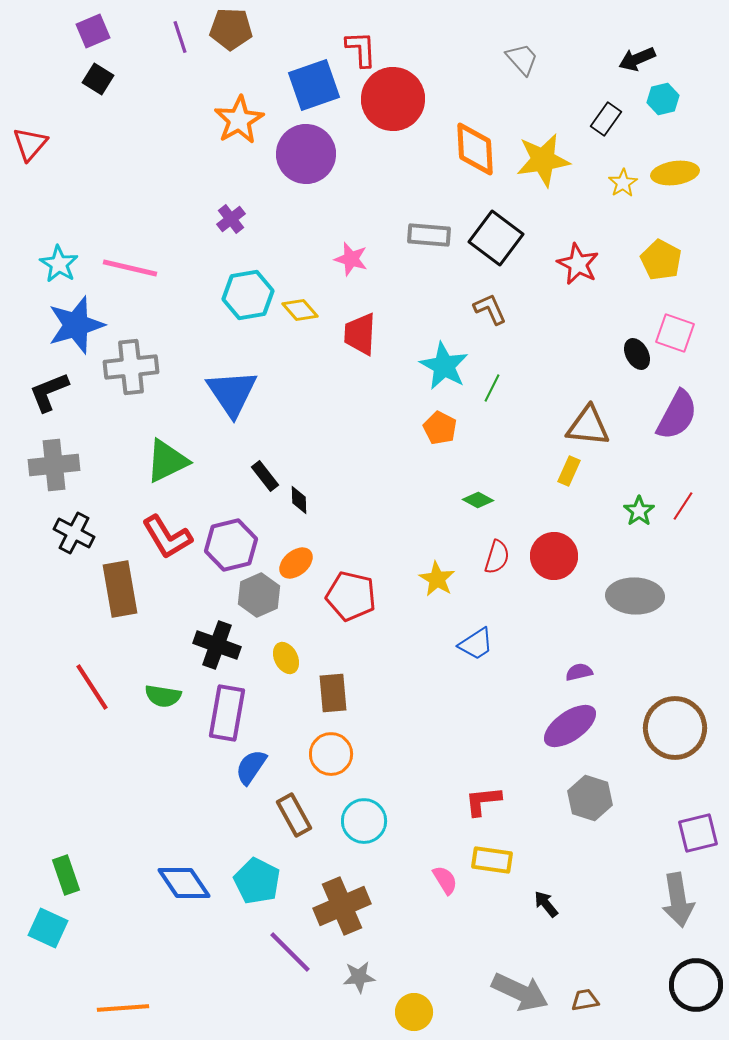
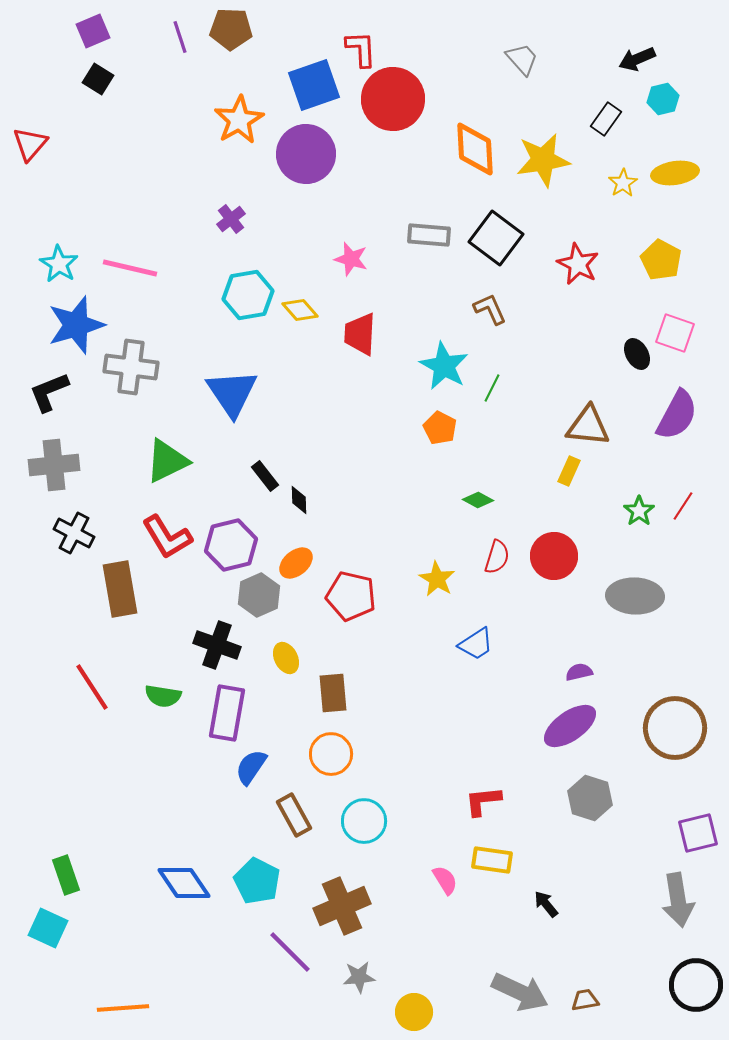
gray cross at (131, 367): rotated 14 degrees clockwise
